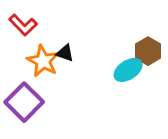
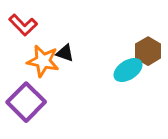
orange star: rotated 16 degrees counterclockwise
purple square: moved 2 px right
